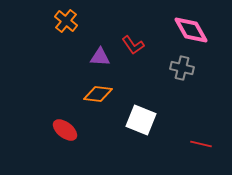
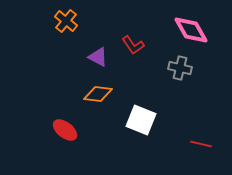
purple triangle: moved 2 px left; rotated 25 degrees clockwise
gray cross: moved 2 px left
